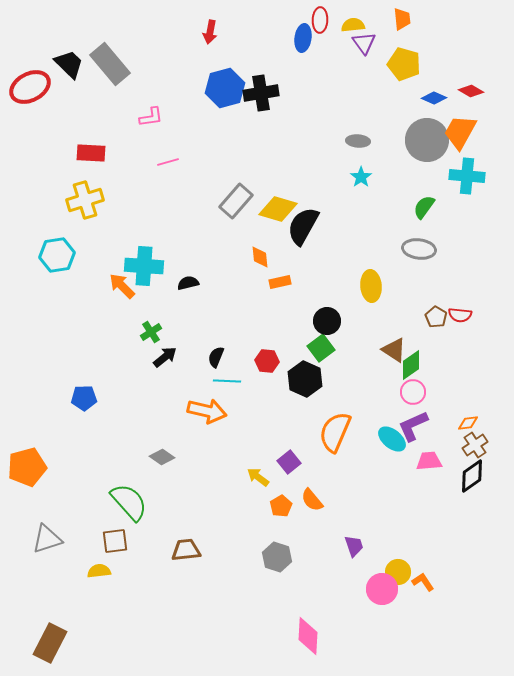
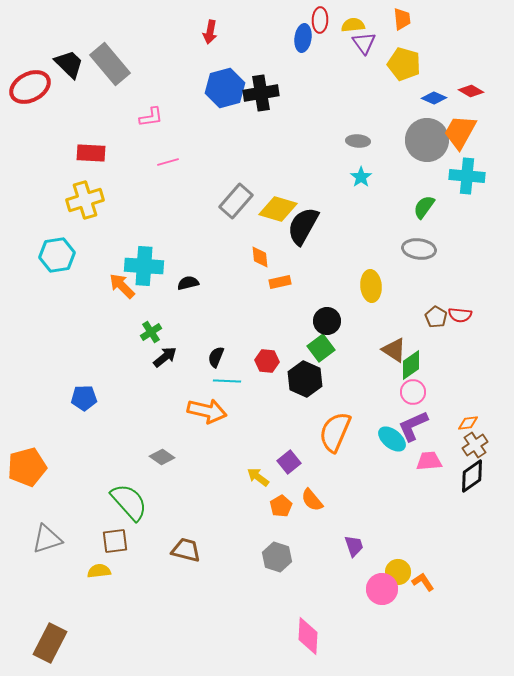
brown trapezoid at (186, 550): rotated 20 degrees clockwise
